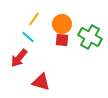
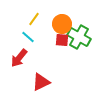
green cross: moved 11 px left
red triangle: rotated 42 degrees counterclockwise
